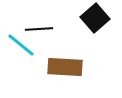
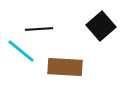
black square: moved 6 px right, 8 px down
cyan line: moved 6 px down
